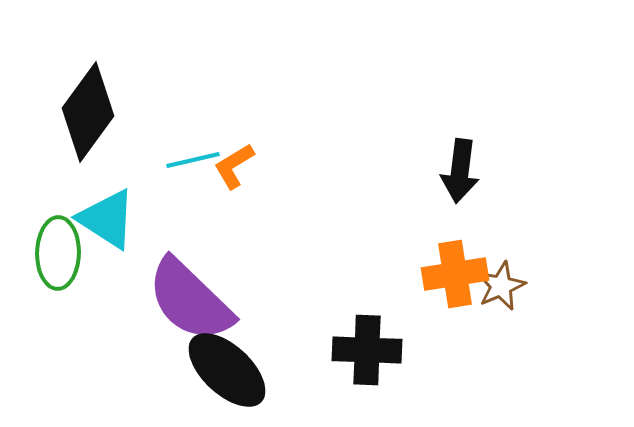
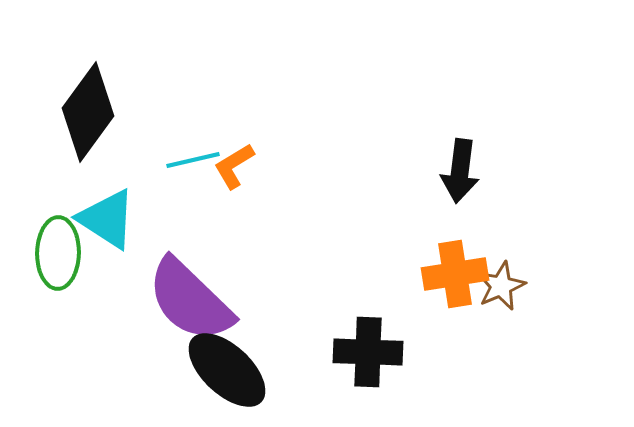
black cross: moved 1 px right, 2 px down
